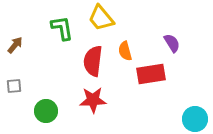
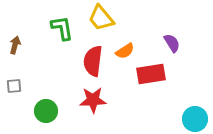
brown arrow: rotated 24 degrees counterclockwise
orange semicircle: rotated 108 degrees counterclockwise
